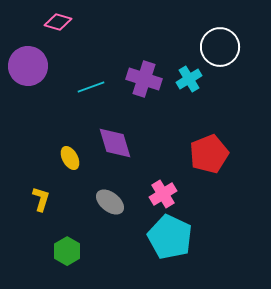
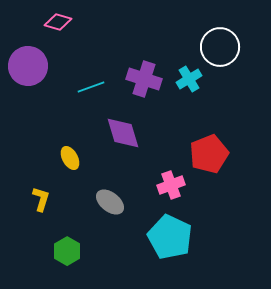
purple diamond: moved 8 px right, 10 px up
pink cross: moved 8 px right, 9 px up; rotated 12 degrees clockwise
